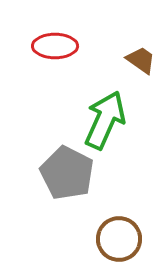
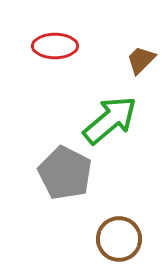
brown trapezoid: rotated 80 degrees counterclockwise
green arrow: moved 5 px right; rotated 26 degrees clockwise
gray pentagon: moved 2 px left
